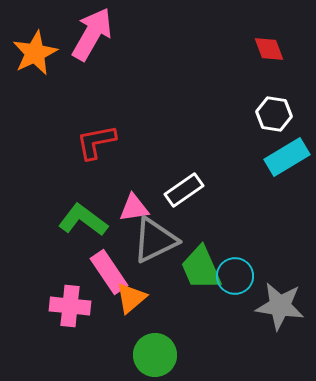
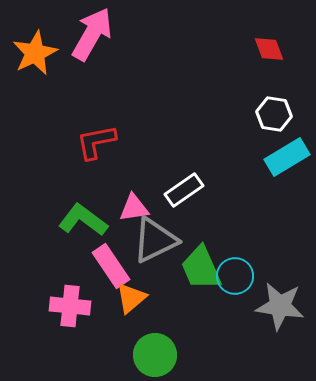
pink rectangle: moved 2 px right, 6 px up
